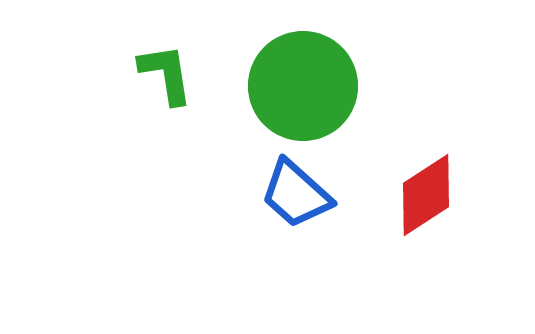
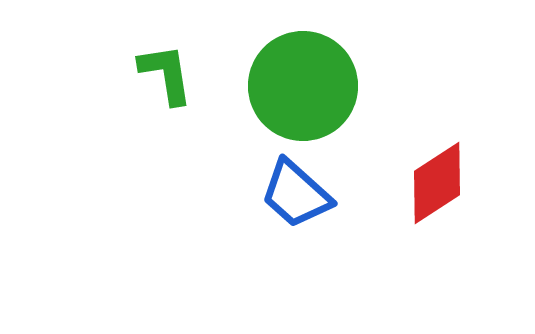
red diamond: moved 11 px right, 12 px up
